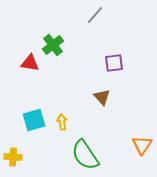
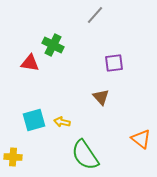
green cross: rotated 25 degrees counterclockwise
brown triangle: moved 1 px left
yellow arrow: rotated 70 degrees counterclockwise
orange triangle: moved 1 px left, 6 px up; rotated 25 degrees counterclockwise
